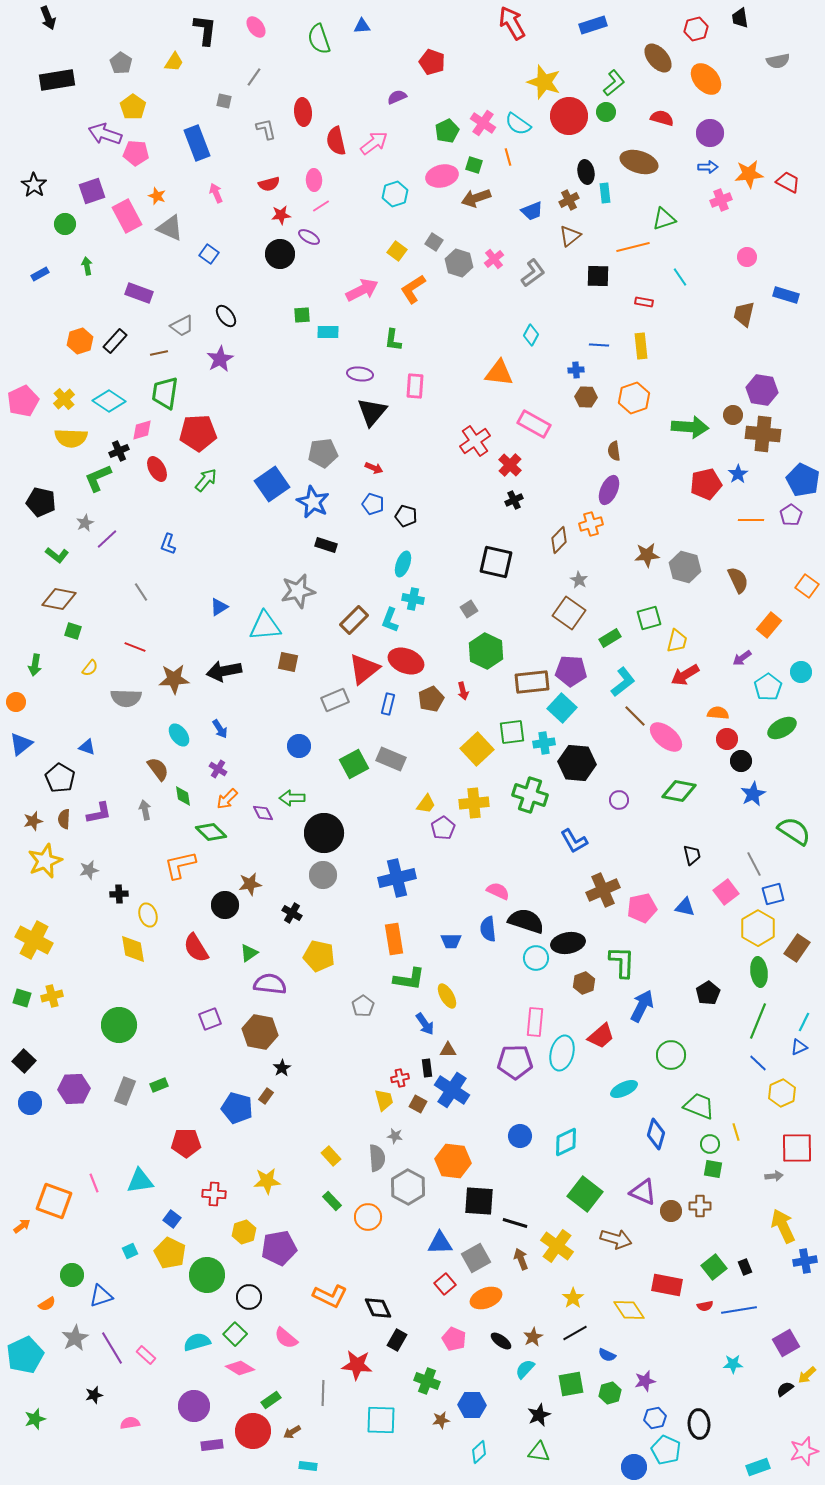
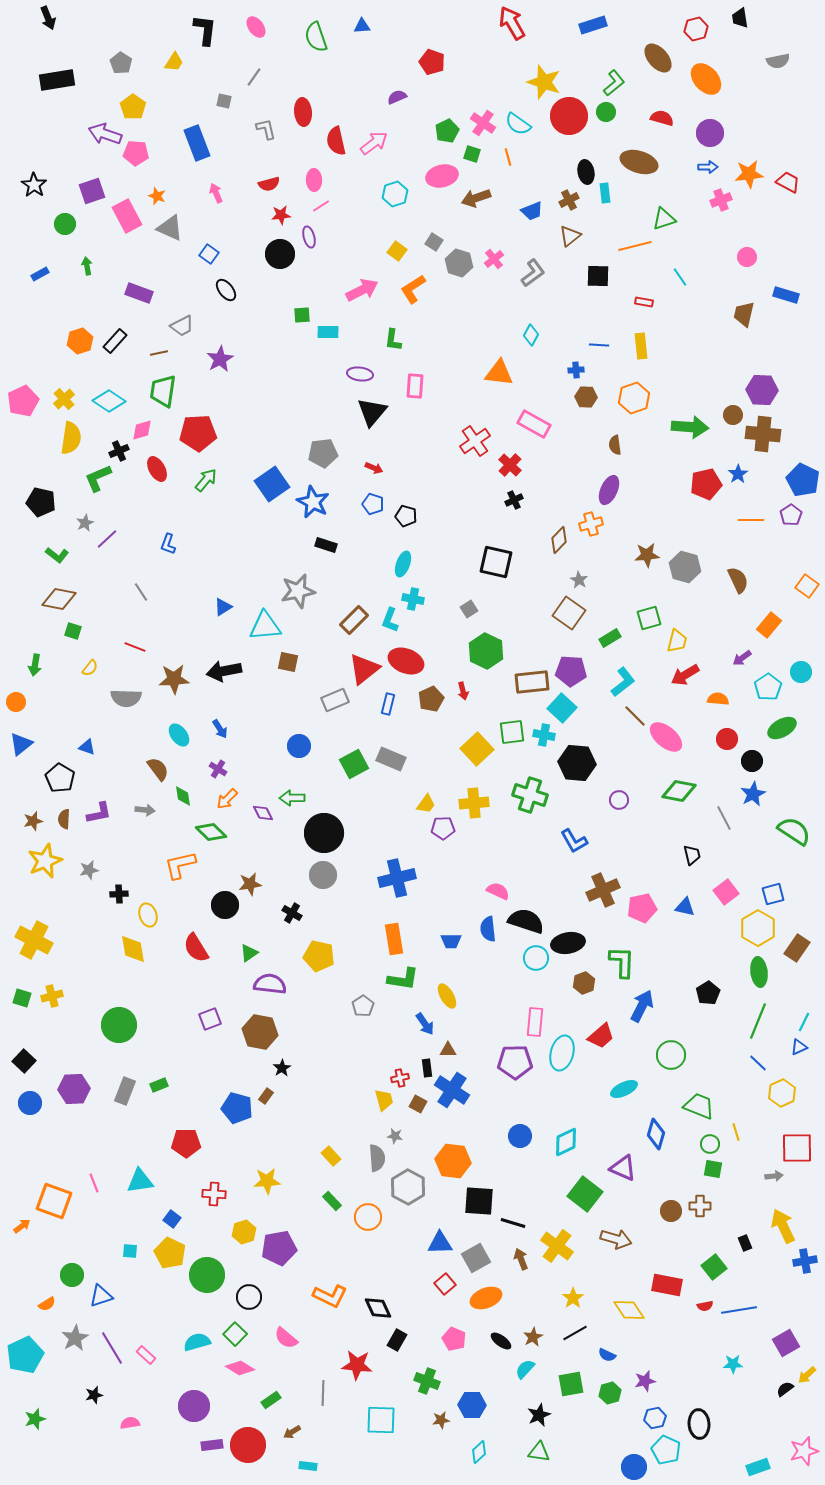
green semicircle at (319, 39): moved 3 px left, 2 px up
green square at (474, 165): moved 2 px left, 11 px up
purple ellipse at (309, 237): rotated 45 degrees clockwise
orange line at (633, 247): moved 2 px right, 1 px up
black ellipse at (226, 316): moved 26 px up
purple hexagon at (762, 390): rotated 8 degrees counterclockwise
green trapezoid at (165, 393): moved 2 px left, 2 px up
yellow semicircle at (71, 438): rotated 84 degrees counterclockwise
brown semicircle at (614, 451): moved 1 px right, 6 px up
blue triangle at (219, 607): moved 4 px right
orange semicircle at (718, 713): moved 14 px up
cyan cross at (544, 743): moved 8 px up; rotated 20 degrees clockwise
black circle at (741, 761): moved 11 px right
gray arrow at (145, 810): rotated 108 degrees clockwise
purple pentagon at (443, 828): rotated 30 degrees clockwise
gray line at (754, 864): moved 30 px left, 46 px up
green L-shape at (409, 979): moved 6 px left
purple triangle at (643, 1192): moved 20 px left, 24 px up
black line at (515, 1223): moved 2 px left
cyan square at (130, 1251): rotated 28 degrees clockwise
black rectangle at (745, 1267): moved 24 px up
red circle at (253, 1431): moved 5 px left, 14 px down
